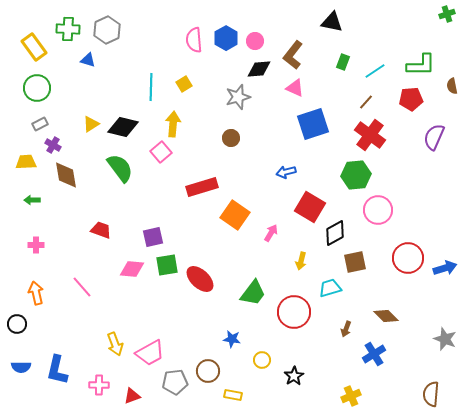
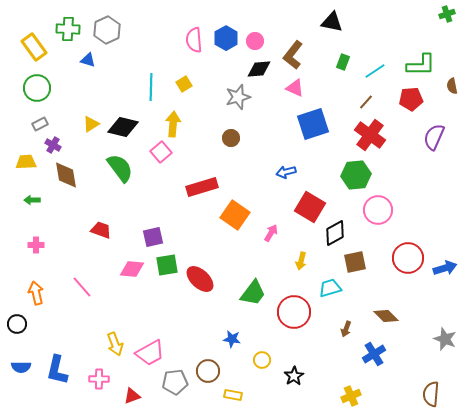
pink cross at (99, 385): moved 6 px up
